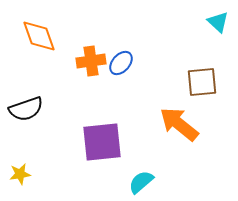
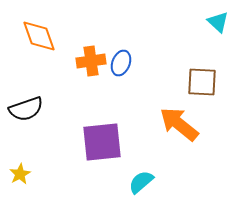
blue ellipse: rotated 20 degrees counterclockwise
brown square: rotated 8 degrees clockwise
yellow star: rotated 20 degrees counterclockwise
